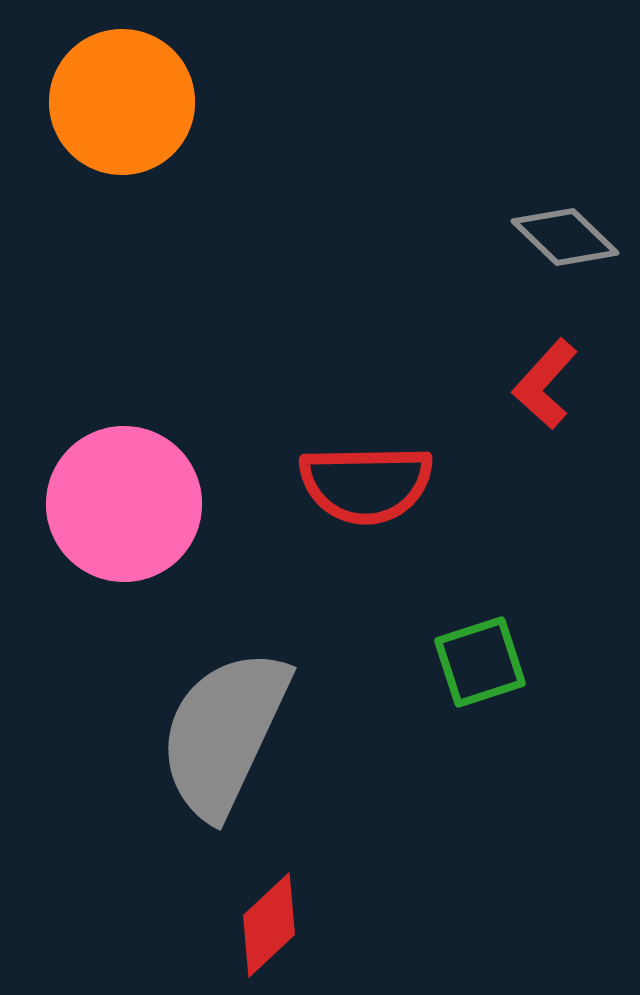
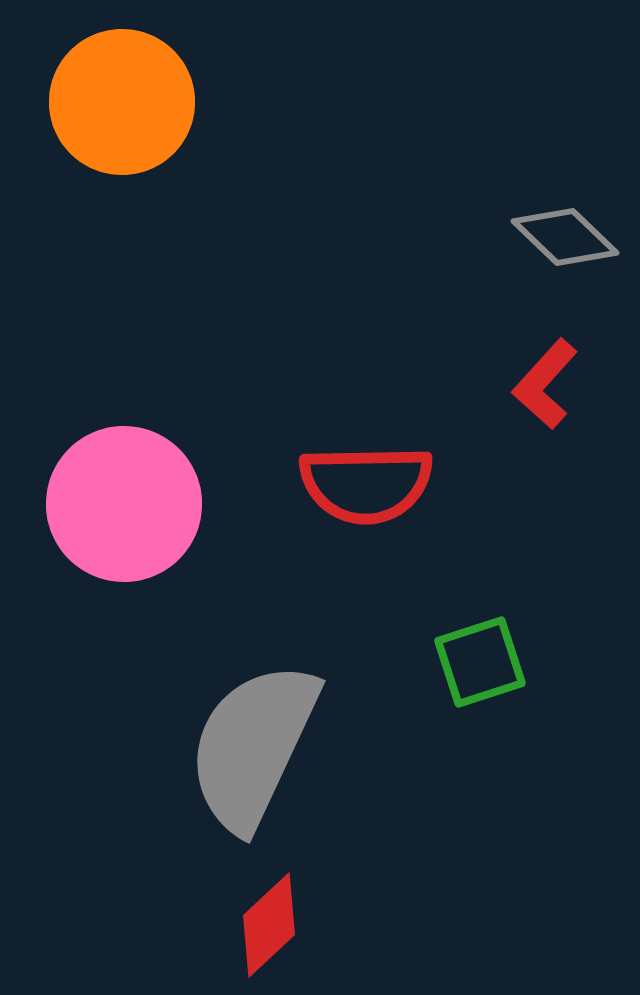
gray semicircle: moved 29 px right, 13 px down
